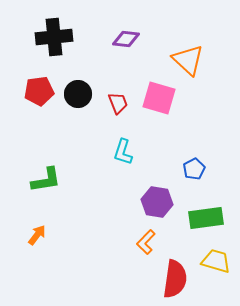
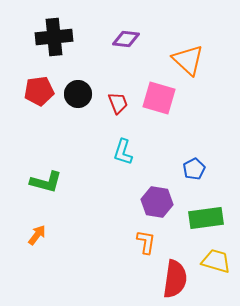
green L-shape: moved 2 px down; rotated 24 degrees clockwise
orange L-shape: rotated 145 degrees clockwise
